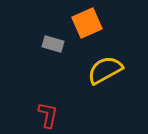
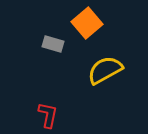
orange square: rotated 16 degrees counterclockwise
